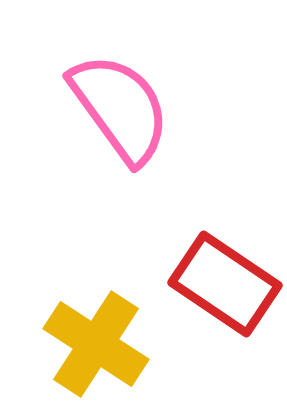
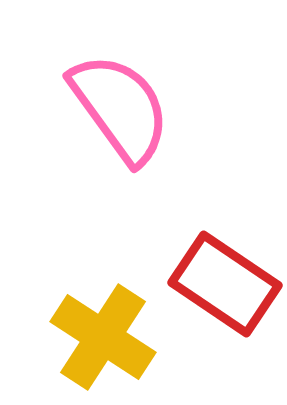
yellow cross: moved 7 px right, 7 px up
